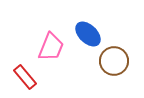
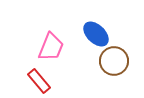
blue ellipse: moved 8 px right
red rectangle: moved 14 px right, 4 px down
